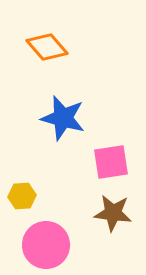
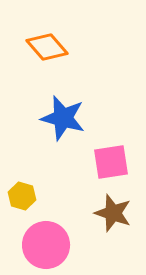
yellow hexagon: rotated 20 degrees clockwise
brown star: rotated 12 degrees clockwise
